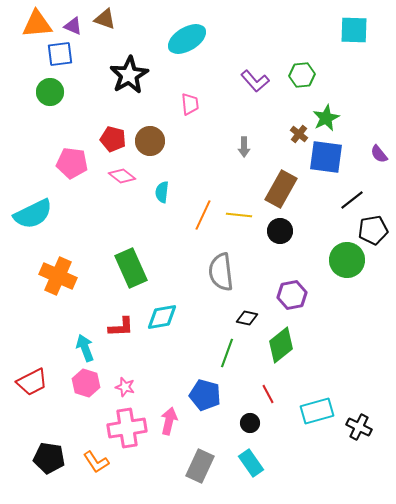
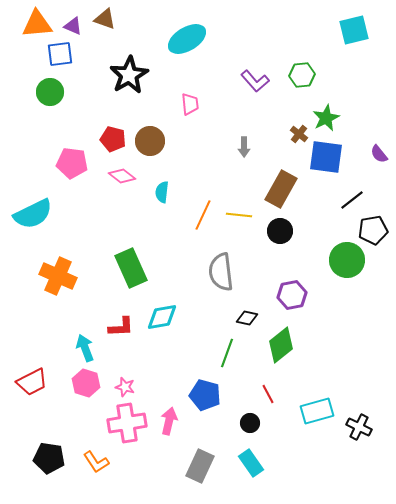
cyan square at (354, 30): rotated 16 degrees counterclockwise
pink cross at (127, 428): moved 5 px up
